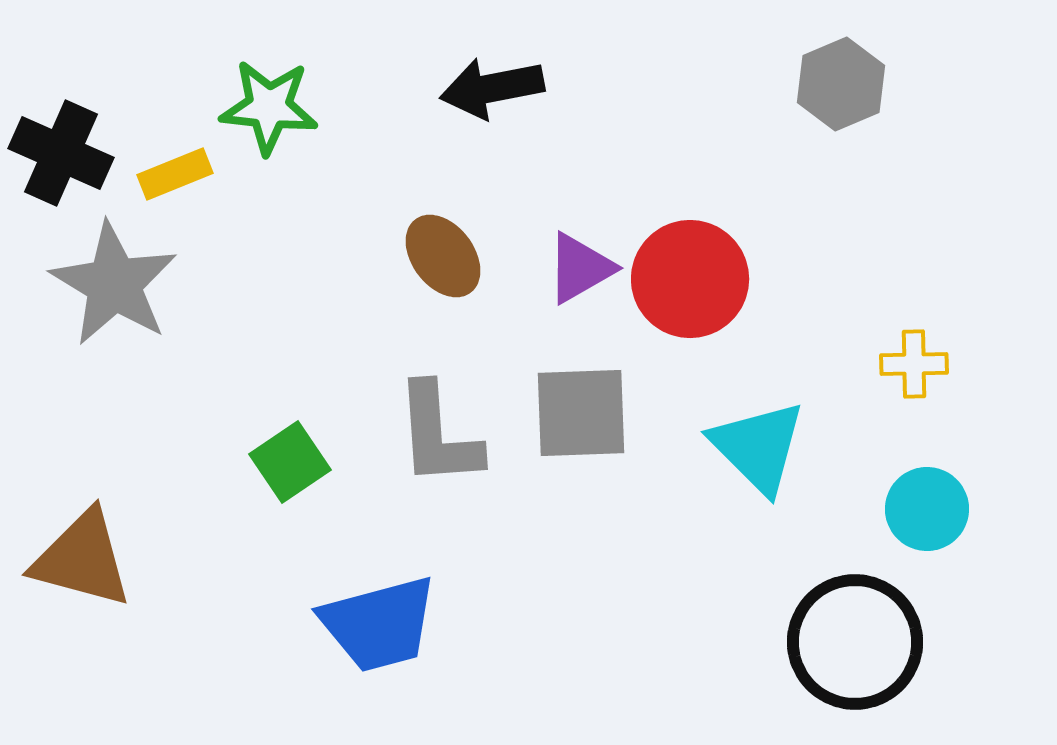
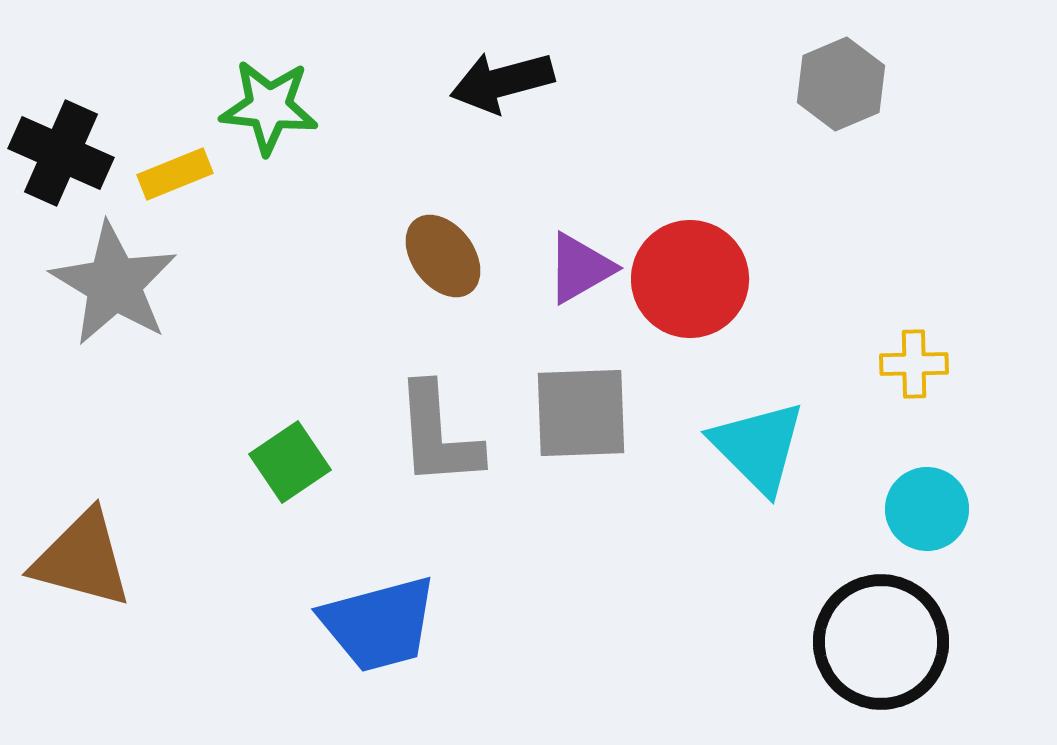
black arrow: moved 10 px right, 6 px up; rotated 4 degrees counterclockwise
black circle: moved 26 px right
